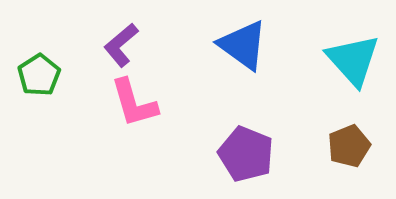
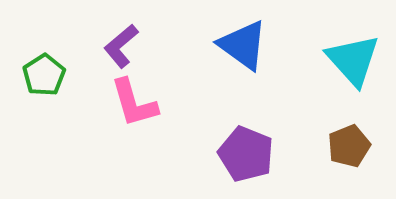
purple L-shape: moved 1 px down
green pentagon: moved 5 px right
